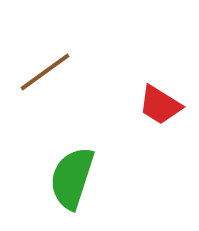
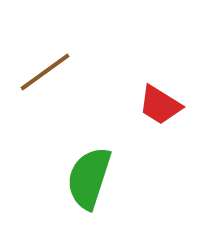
green semicircle: moved 17 px right
